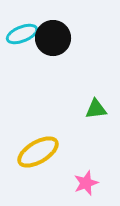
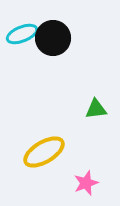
yellow ellipse: moved 6 px right
